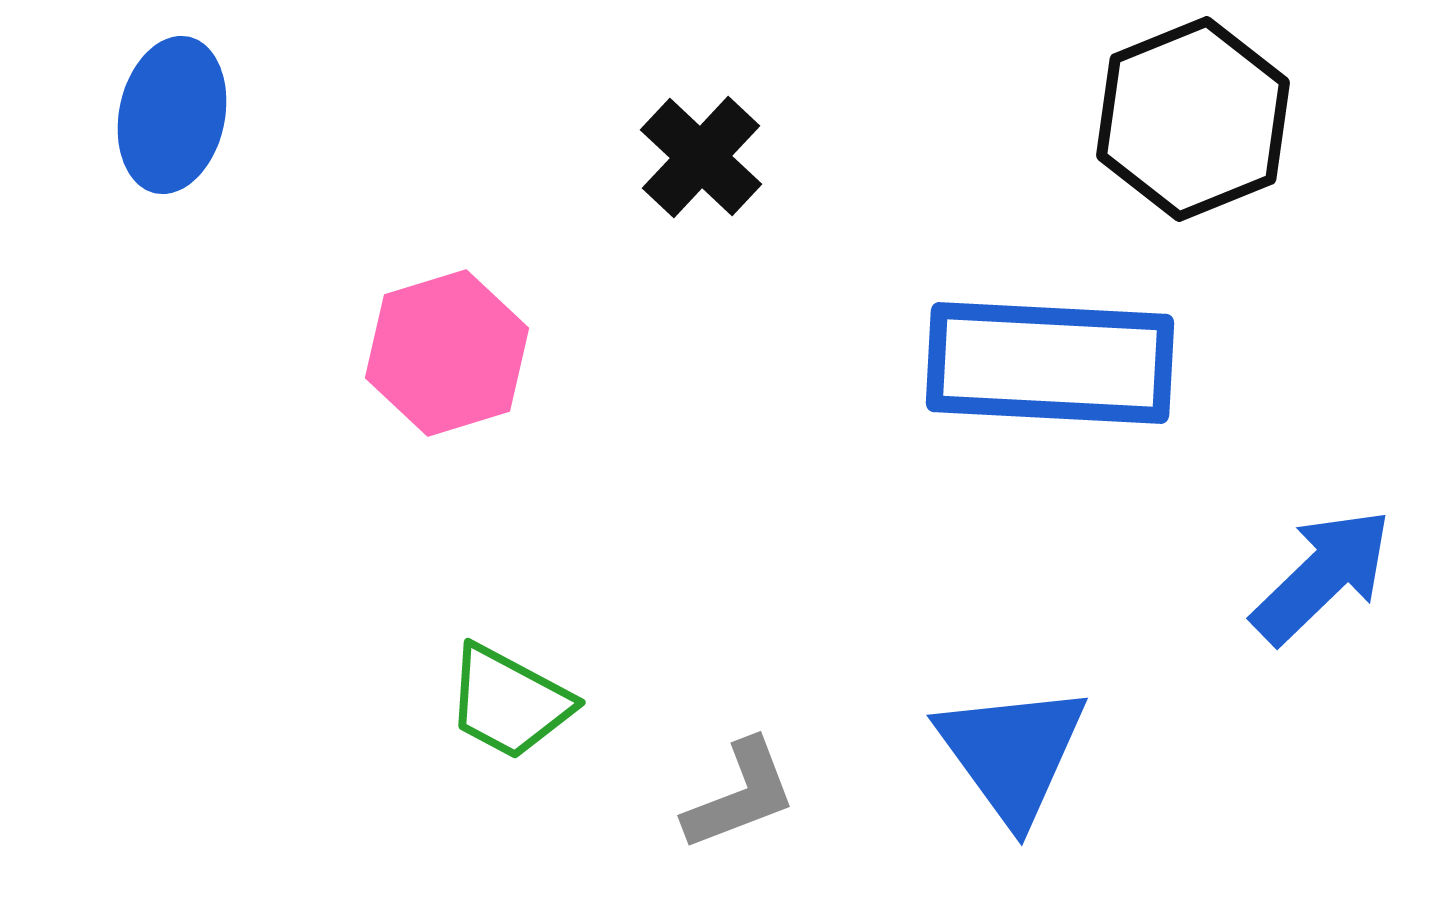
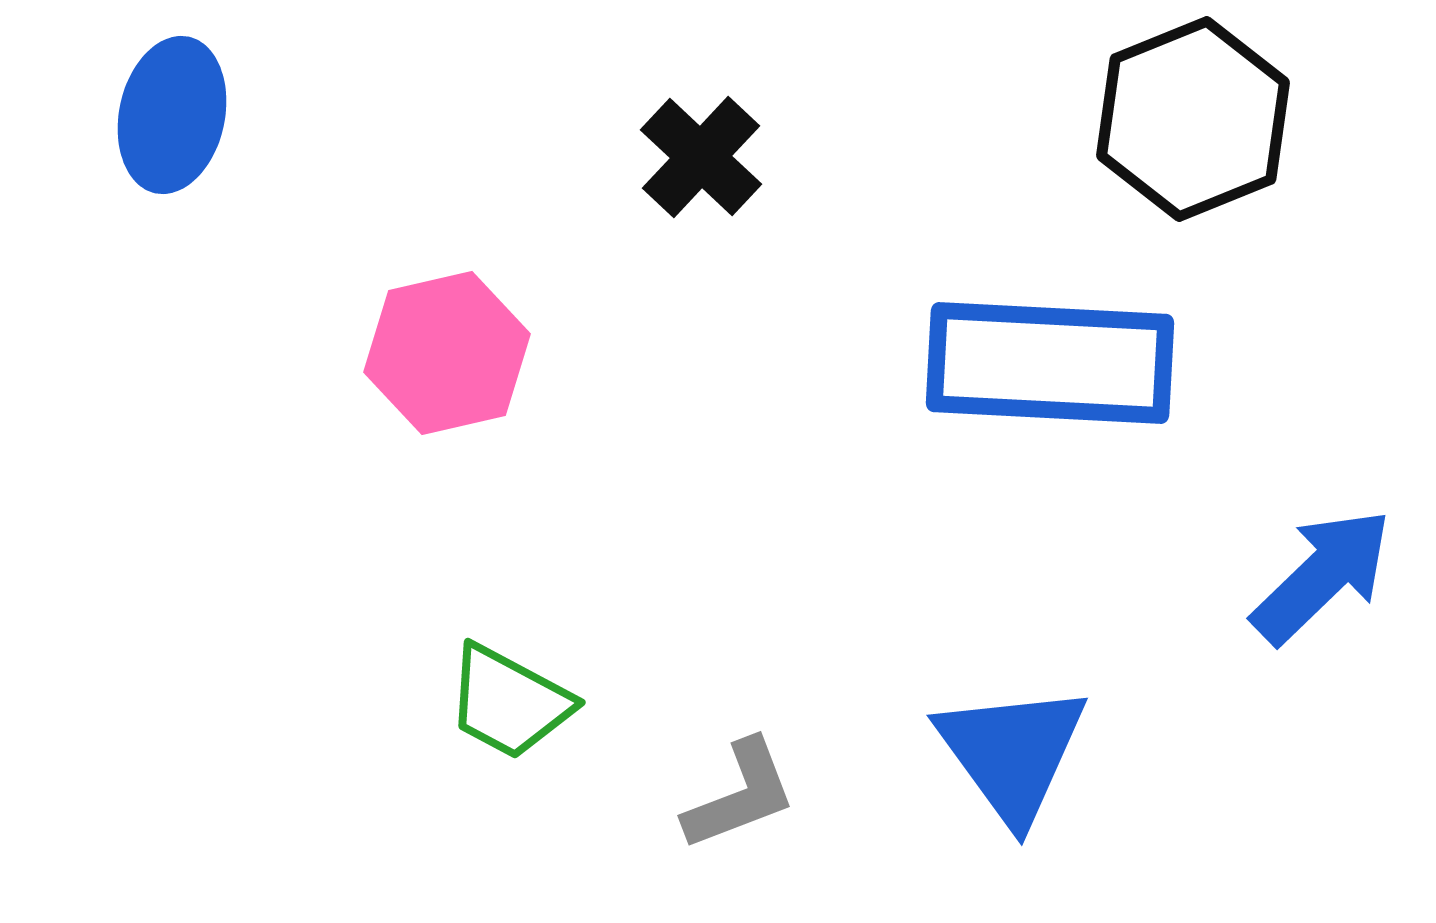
pink hexagon: rotated 4 degrees clockwise
